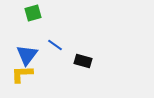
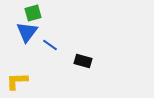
blue line: moved 5 px left
blue triangle: moved 23 px up
yellow L-shape: moved 5 px left, 7 px down
